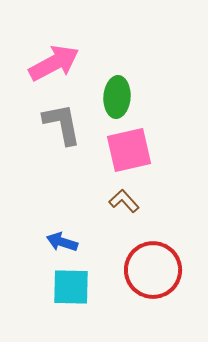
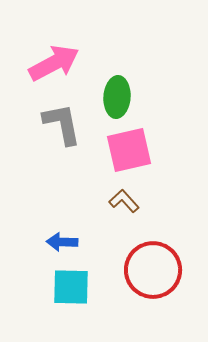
blue arrow: rotated 16 degrees counterclockwise
